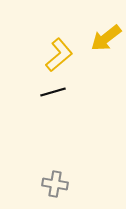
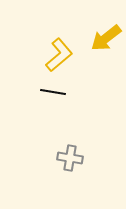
black line: rotated 25 degrees clockwise
gray cross: moved 15 px right, 26 px up
